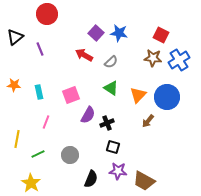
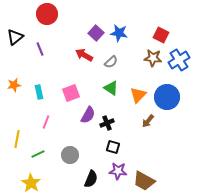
orange star: rotated 16 degrees counterclockwise
pink square: moved 2 px up
